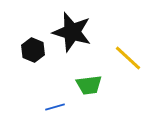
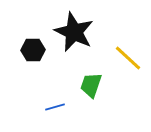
black star: moved 2 px right; rotated 9 degrees clockwise
black hexagon: rotated 25 degrees counterclockwise
green trapezoid: moved 2 px right; rotated 116 degrees clockwise
